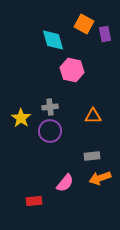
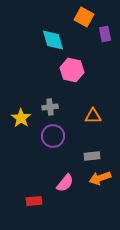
orange square: moved 7 px up
purple circle: moved 3 px right, 5 px down
